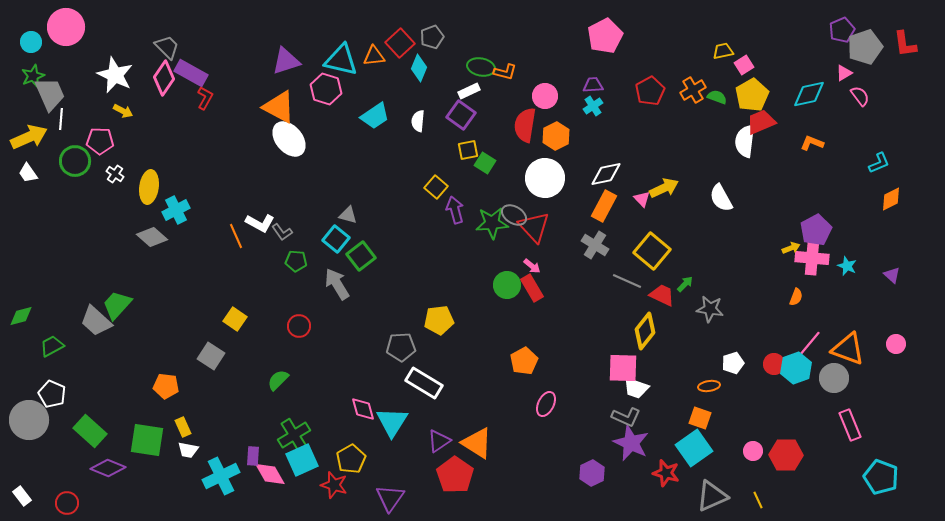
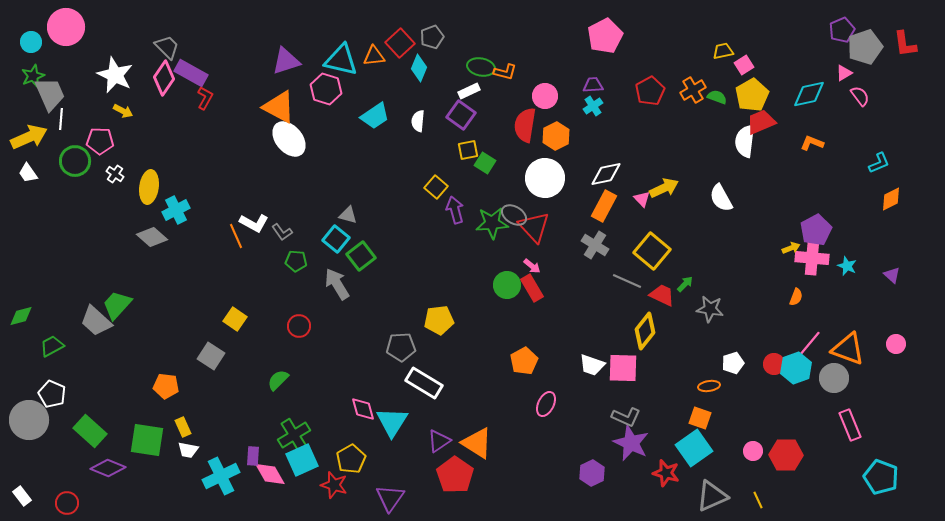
white L-shape at (260, 223): moved 6 px left
white trapezoid at (636, 388): moved 44 px left, 23 px up
